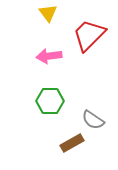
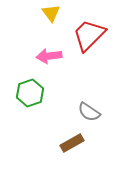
yellow triangle: moved 3 px right
green hexagon: moved 20 px left, 8 px up; rotated 20 degrees counterclockwise
gray semicircle: moved 4 px left, 8 px up
